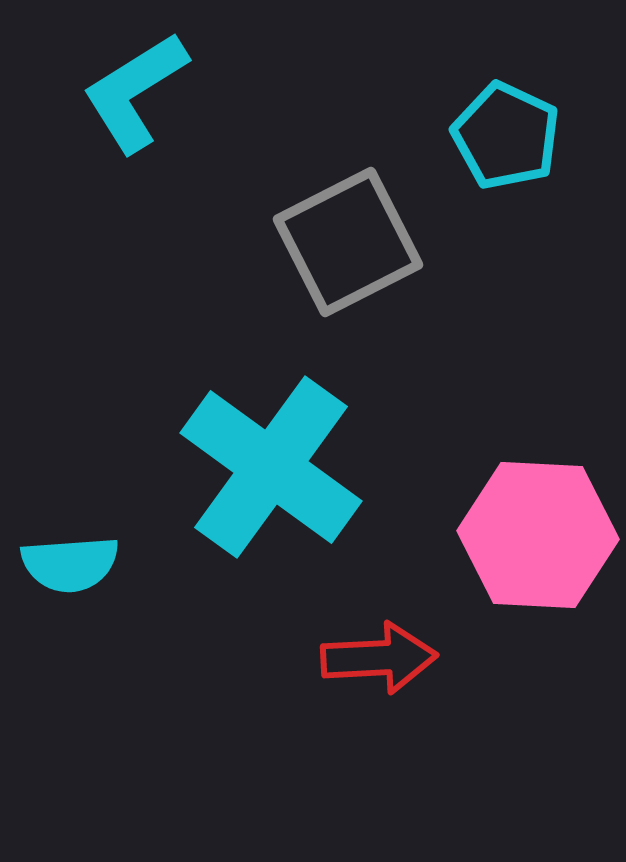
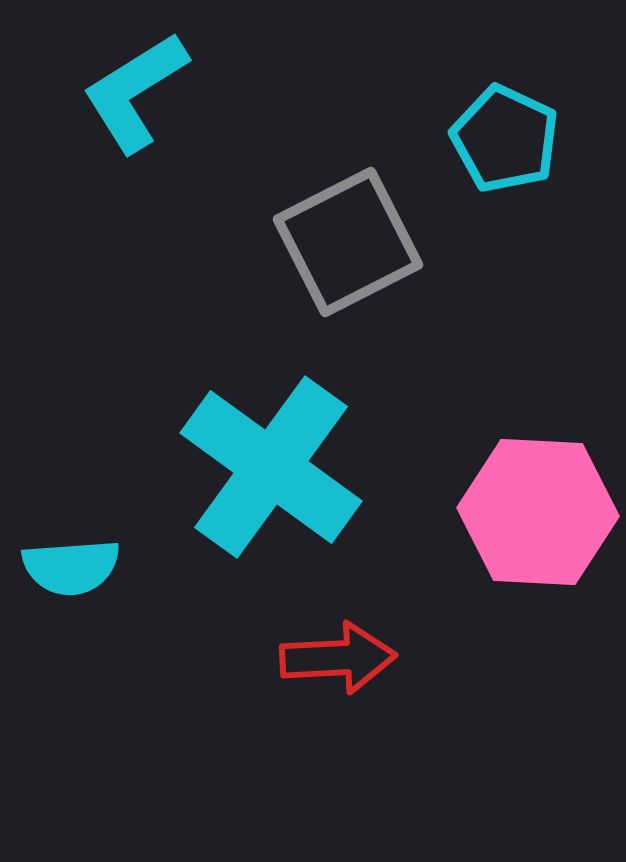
cyan pentagon: moved 1 px left, 3 px down
pink hexagon: moved 23 px up
cyan semicircle: moved 1 px right, 3 px down
red arrow: moved 41 px left
